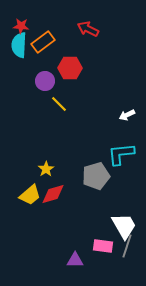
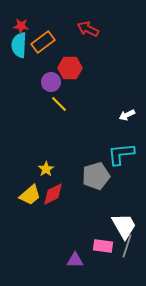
purple circle: moved 6 px right, 1 px down
red diamond: rotated 10 degrees counterclockwise
